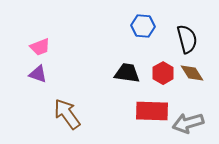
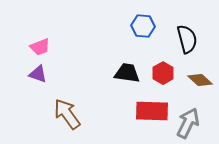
brown diamond: moved 8 px right, 7 px down; rotated 15 degrees counterclockwise
gray arrow: rotated 132 degrees clockwise
